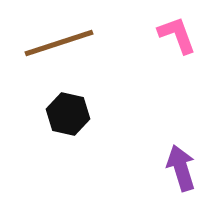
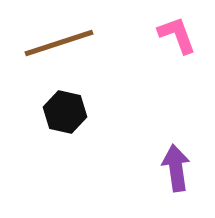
black hexagon: moved 3 px left, 2 px up
purple arrow: moved 5 px left; rotated 9 degrees clockwise
